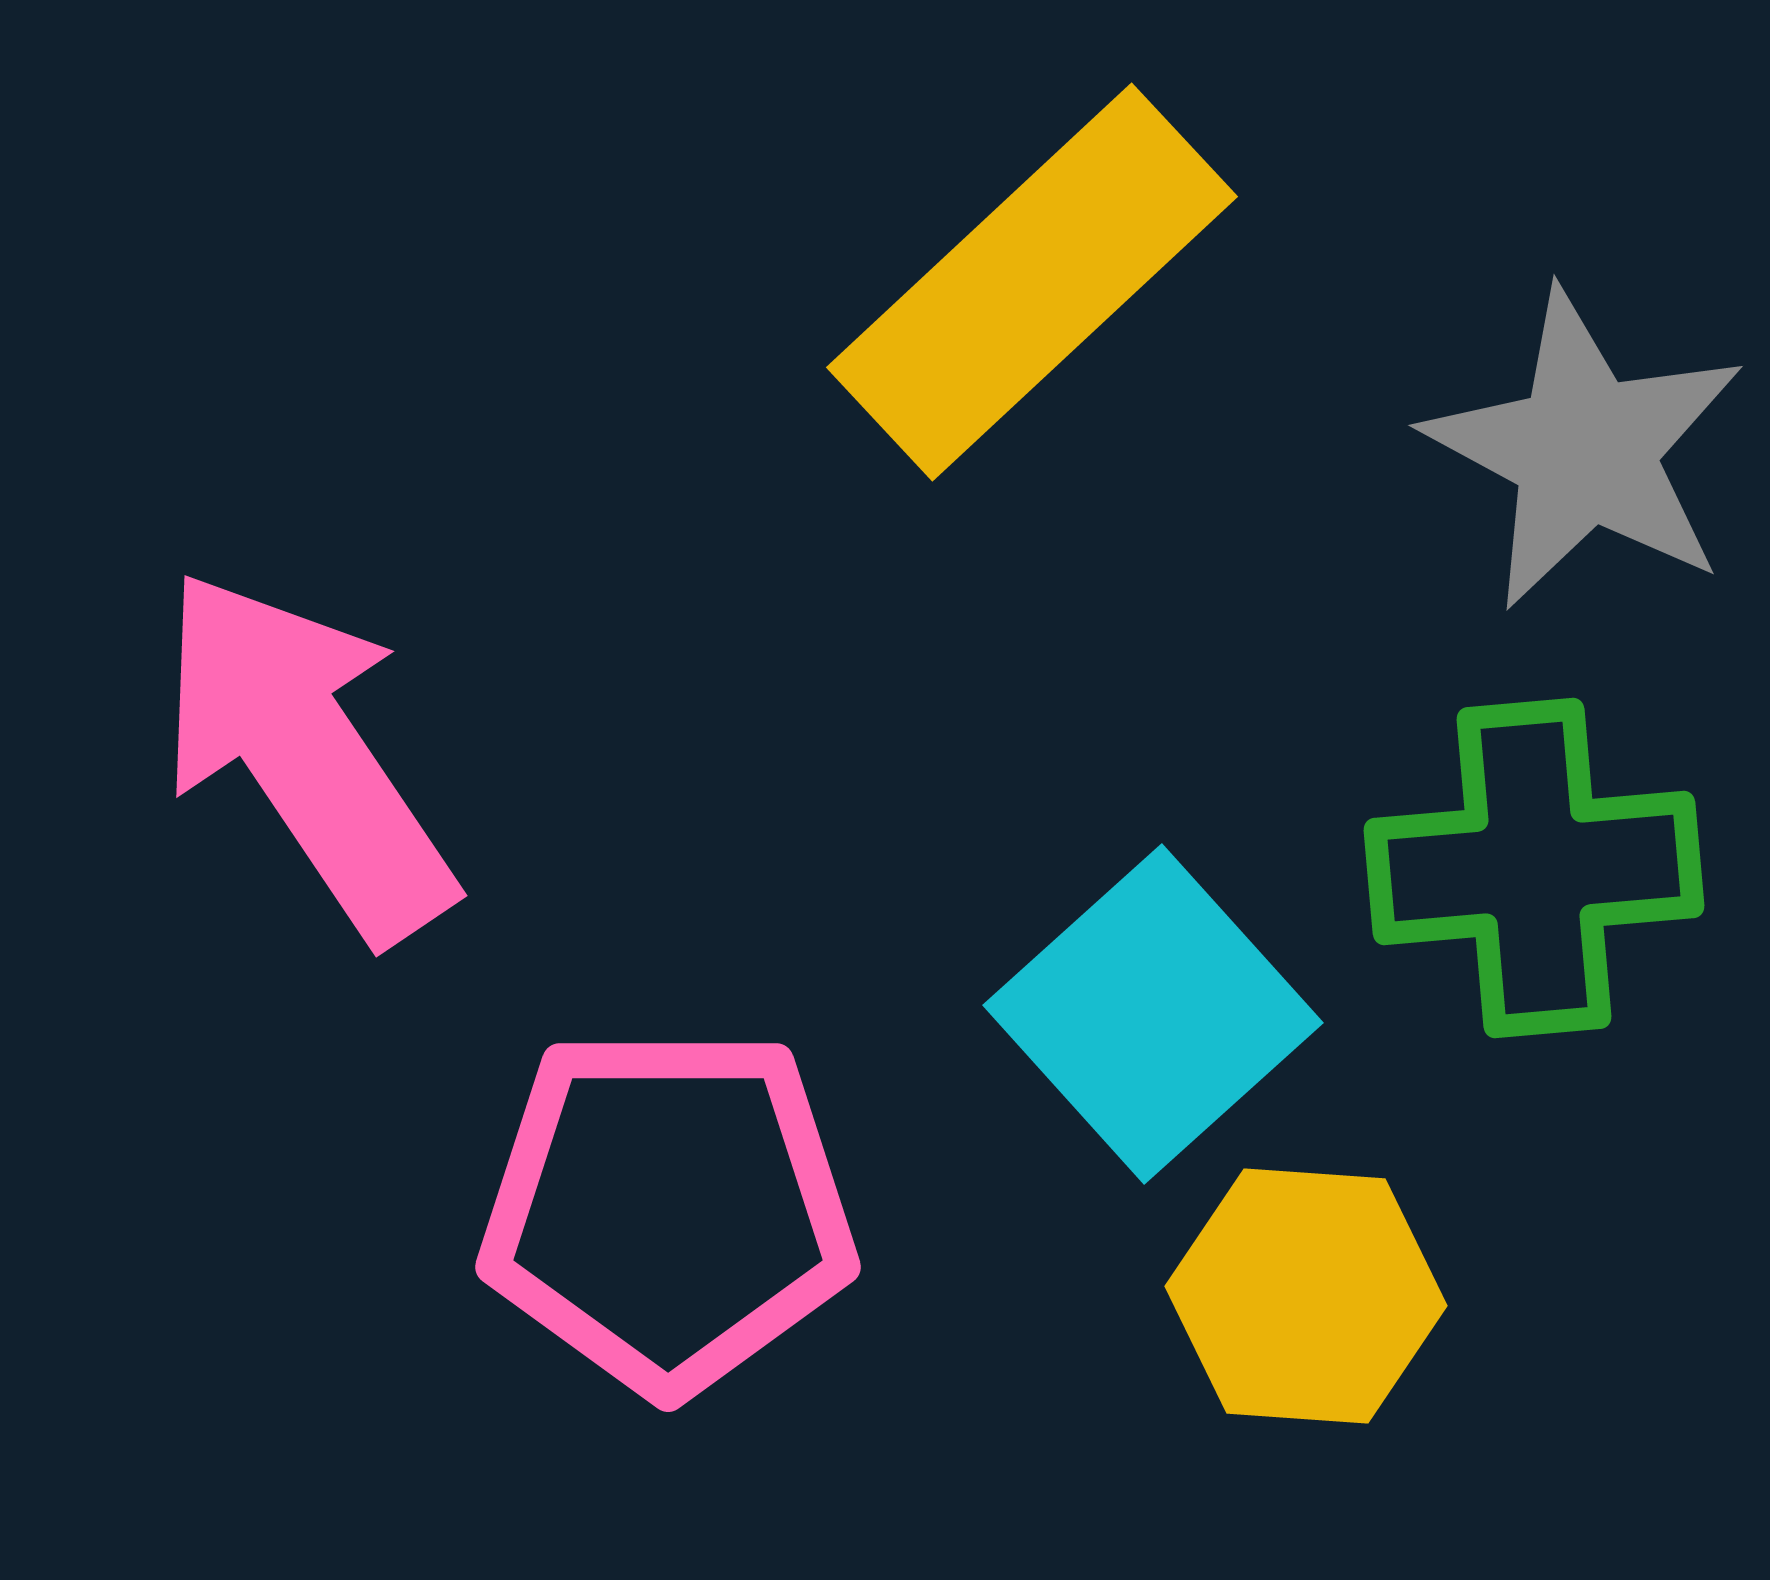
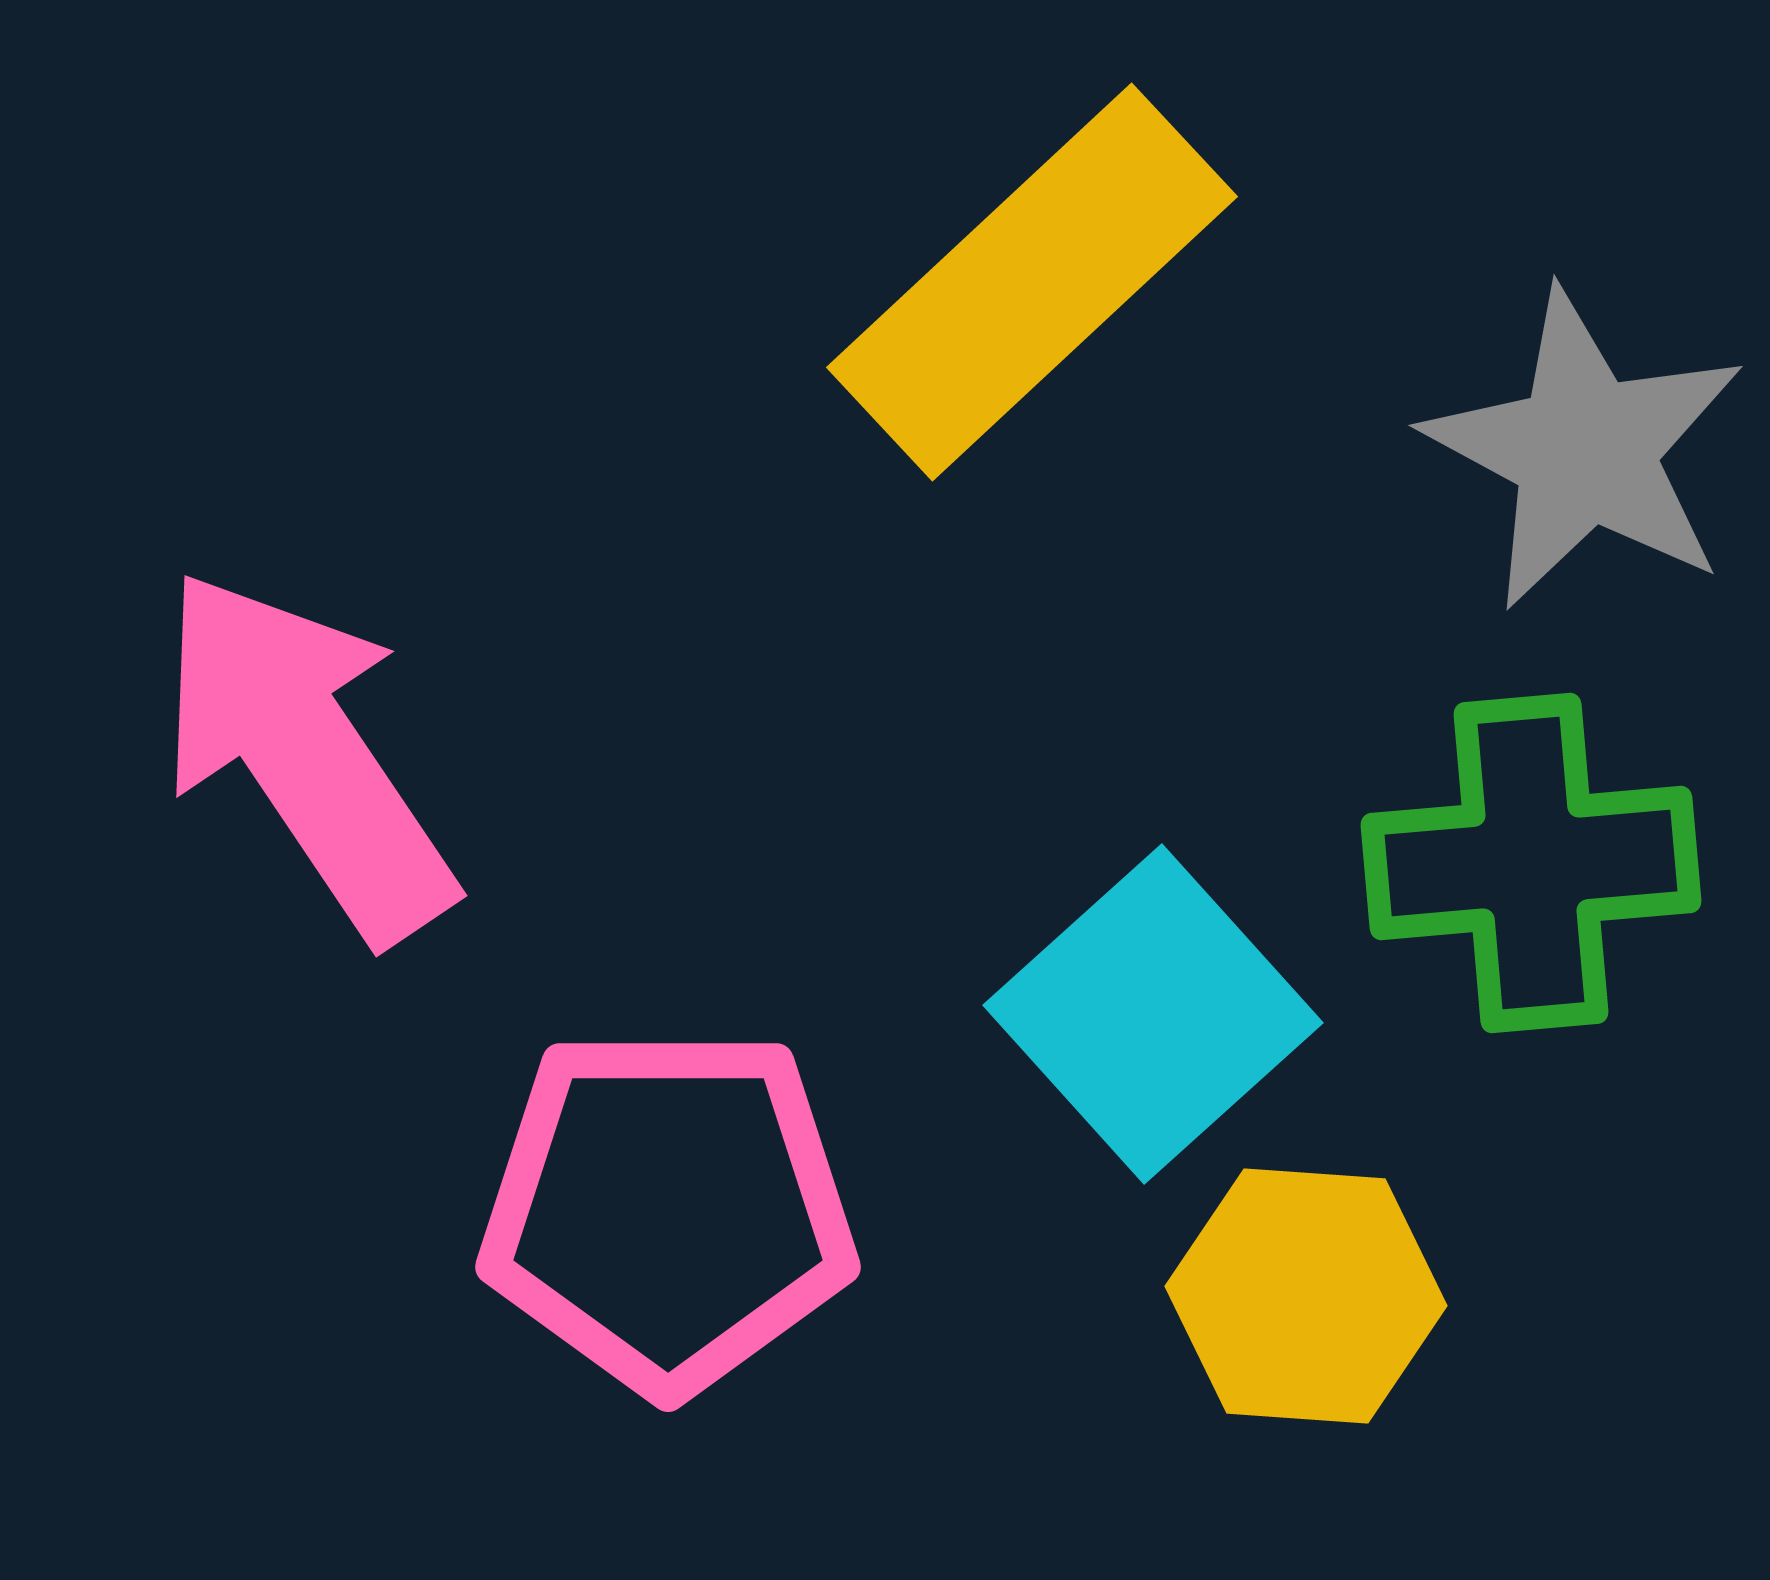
green cross: moved 3 px left, 5 px up
